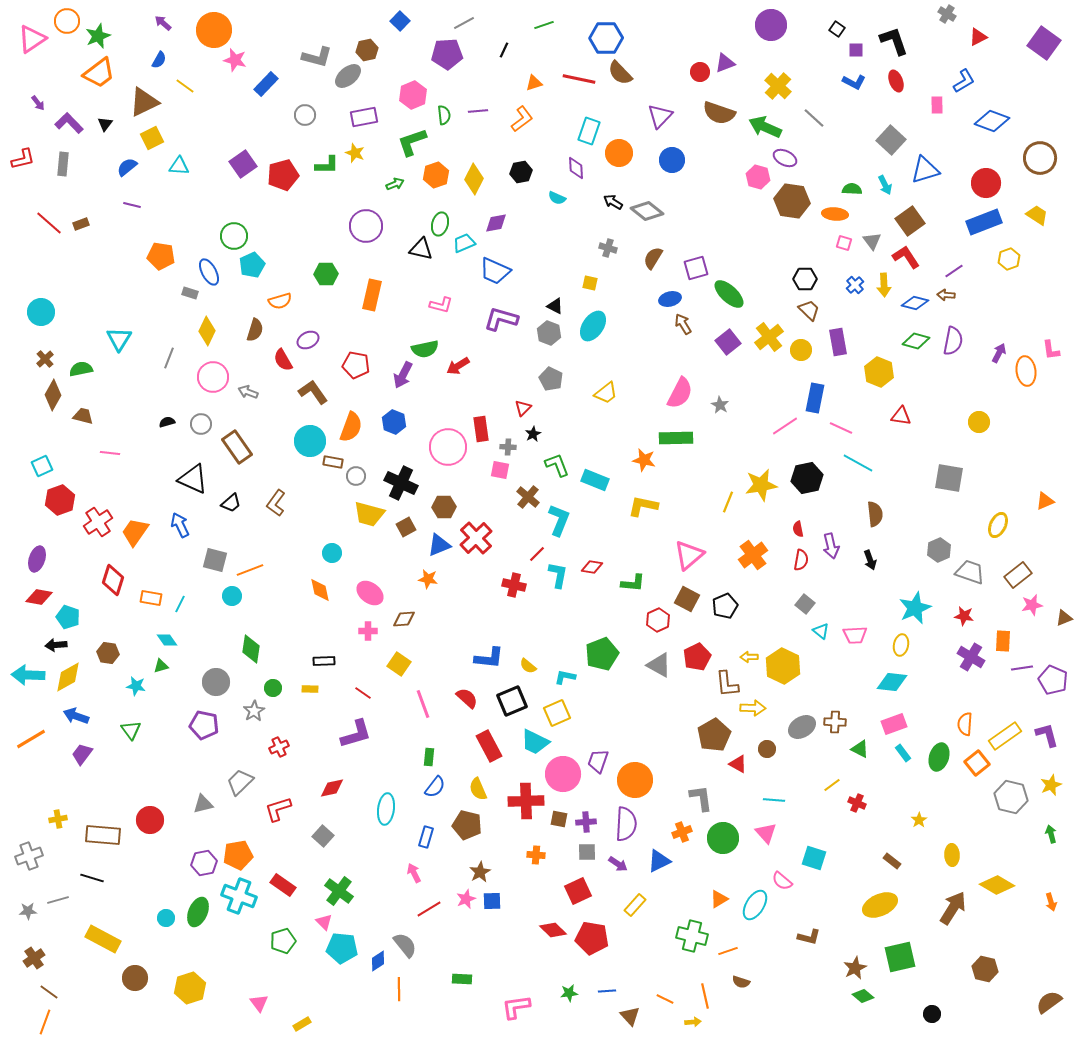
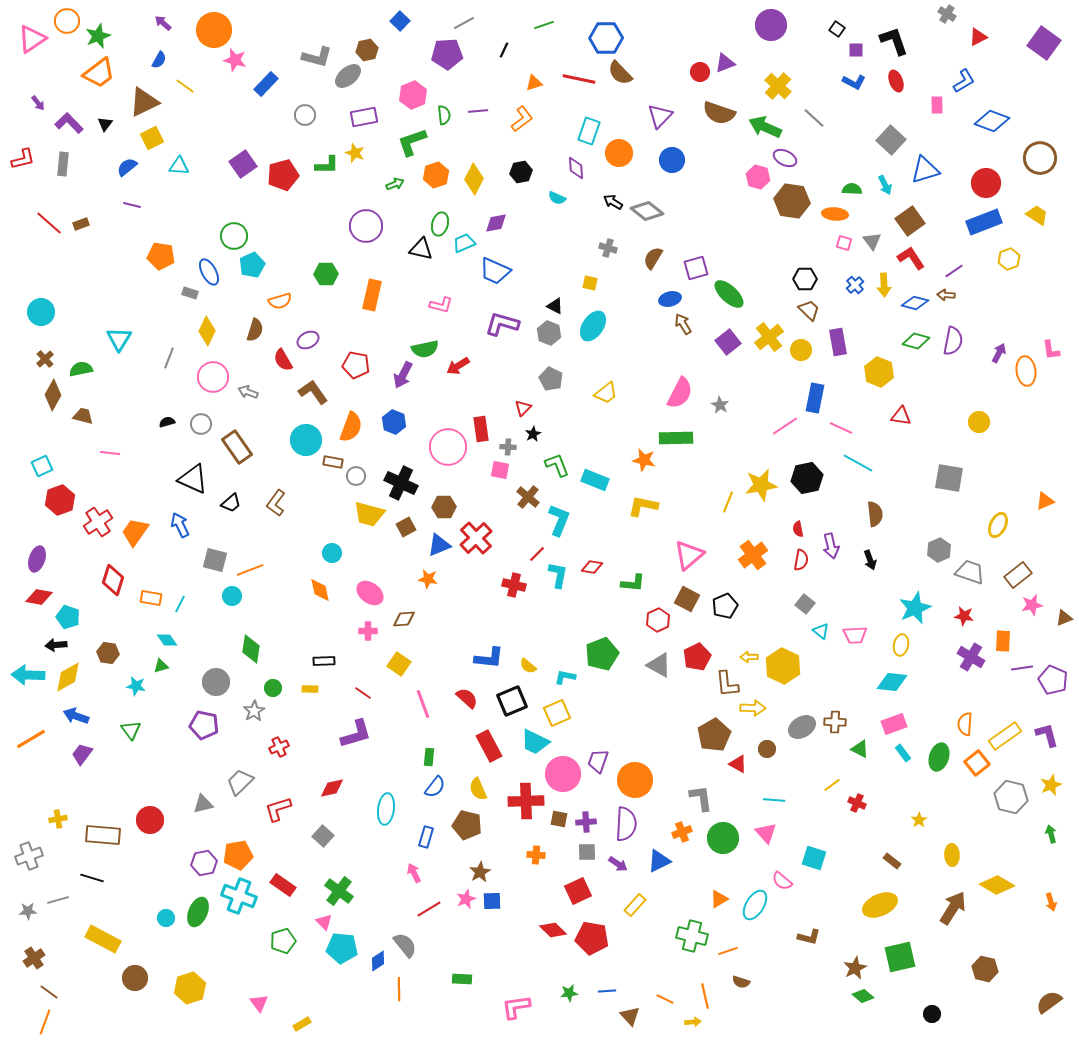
red L-shape at (906, 257): moved 5 px right, 1 px down
purple L-shape at (501, 319): moved 1 px right, 5 px down
cyan circle at (310, 441): moved 4 px left, 1 px up
